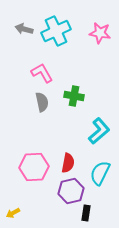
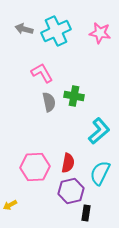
gray semicircle: moved 7 px right
pink hexagon: moved 1 px right
yellow arrow: moved 3 px left, 8 px up
